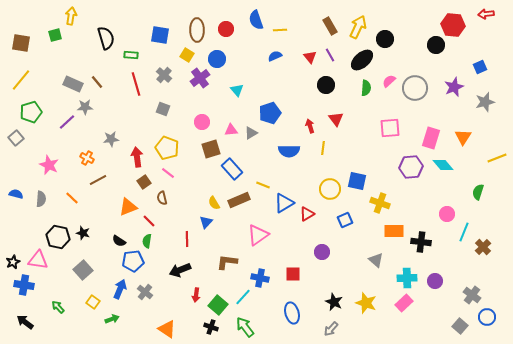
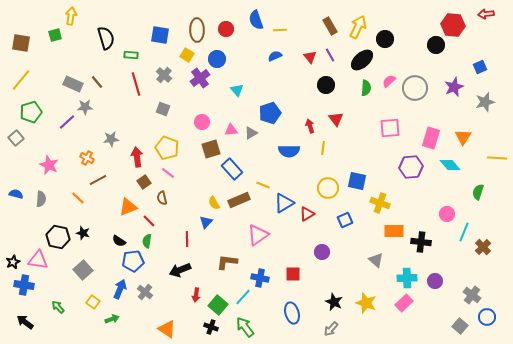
yellow line at (497, 158): rotated 24 degrees clockwise
cyan diamond at (443, 165): moved 7 px right
yellow circle at (330, 189): moved 2 px left, 1 px up
orange line at (72, 198): moved 6 px right
